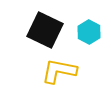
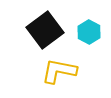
black square: rotated 27 degrees clockwise
